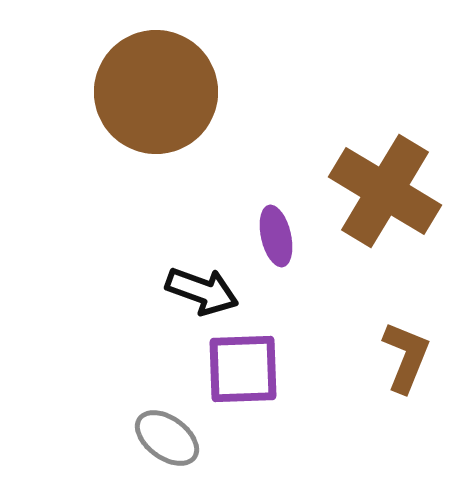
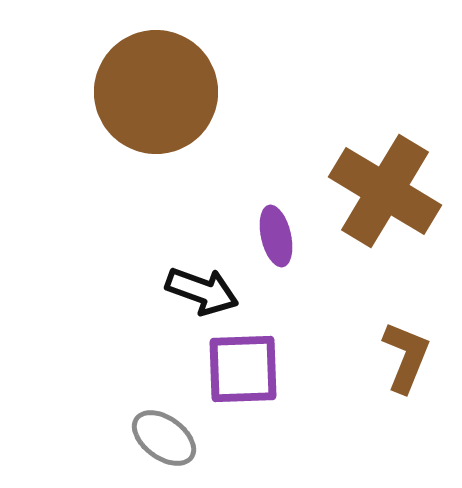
gray ellipse: moved 3 px left
